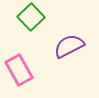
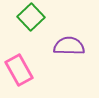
purple semicircle: rotated 28 degrees clockwise
